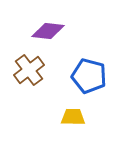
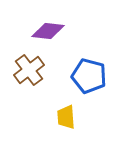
yellow trapezoid: moved 7 px left; rotated 95 degrees counterclockwise
